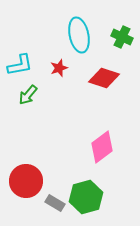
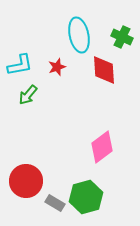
red star: moved 2 px left, 1 px up
red diamond: moved 8 px up; rotated 68 degrees clockwise
